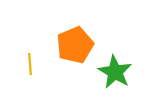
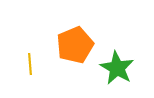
green star: moved 2 px right, 4 px up
